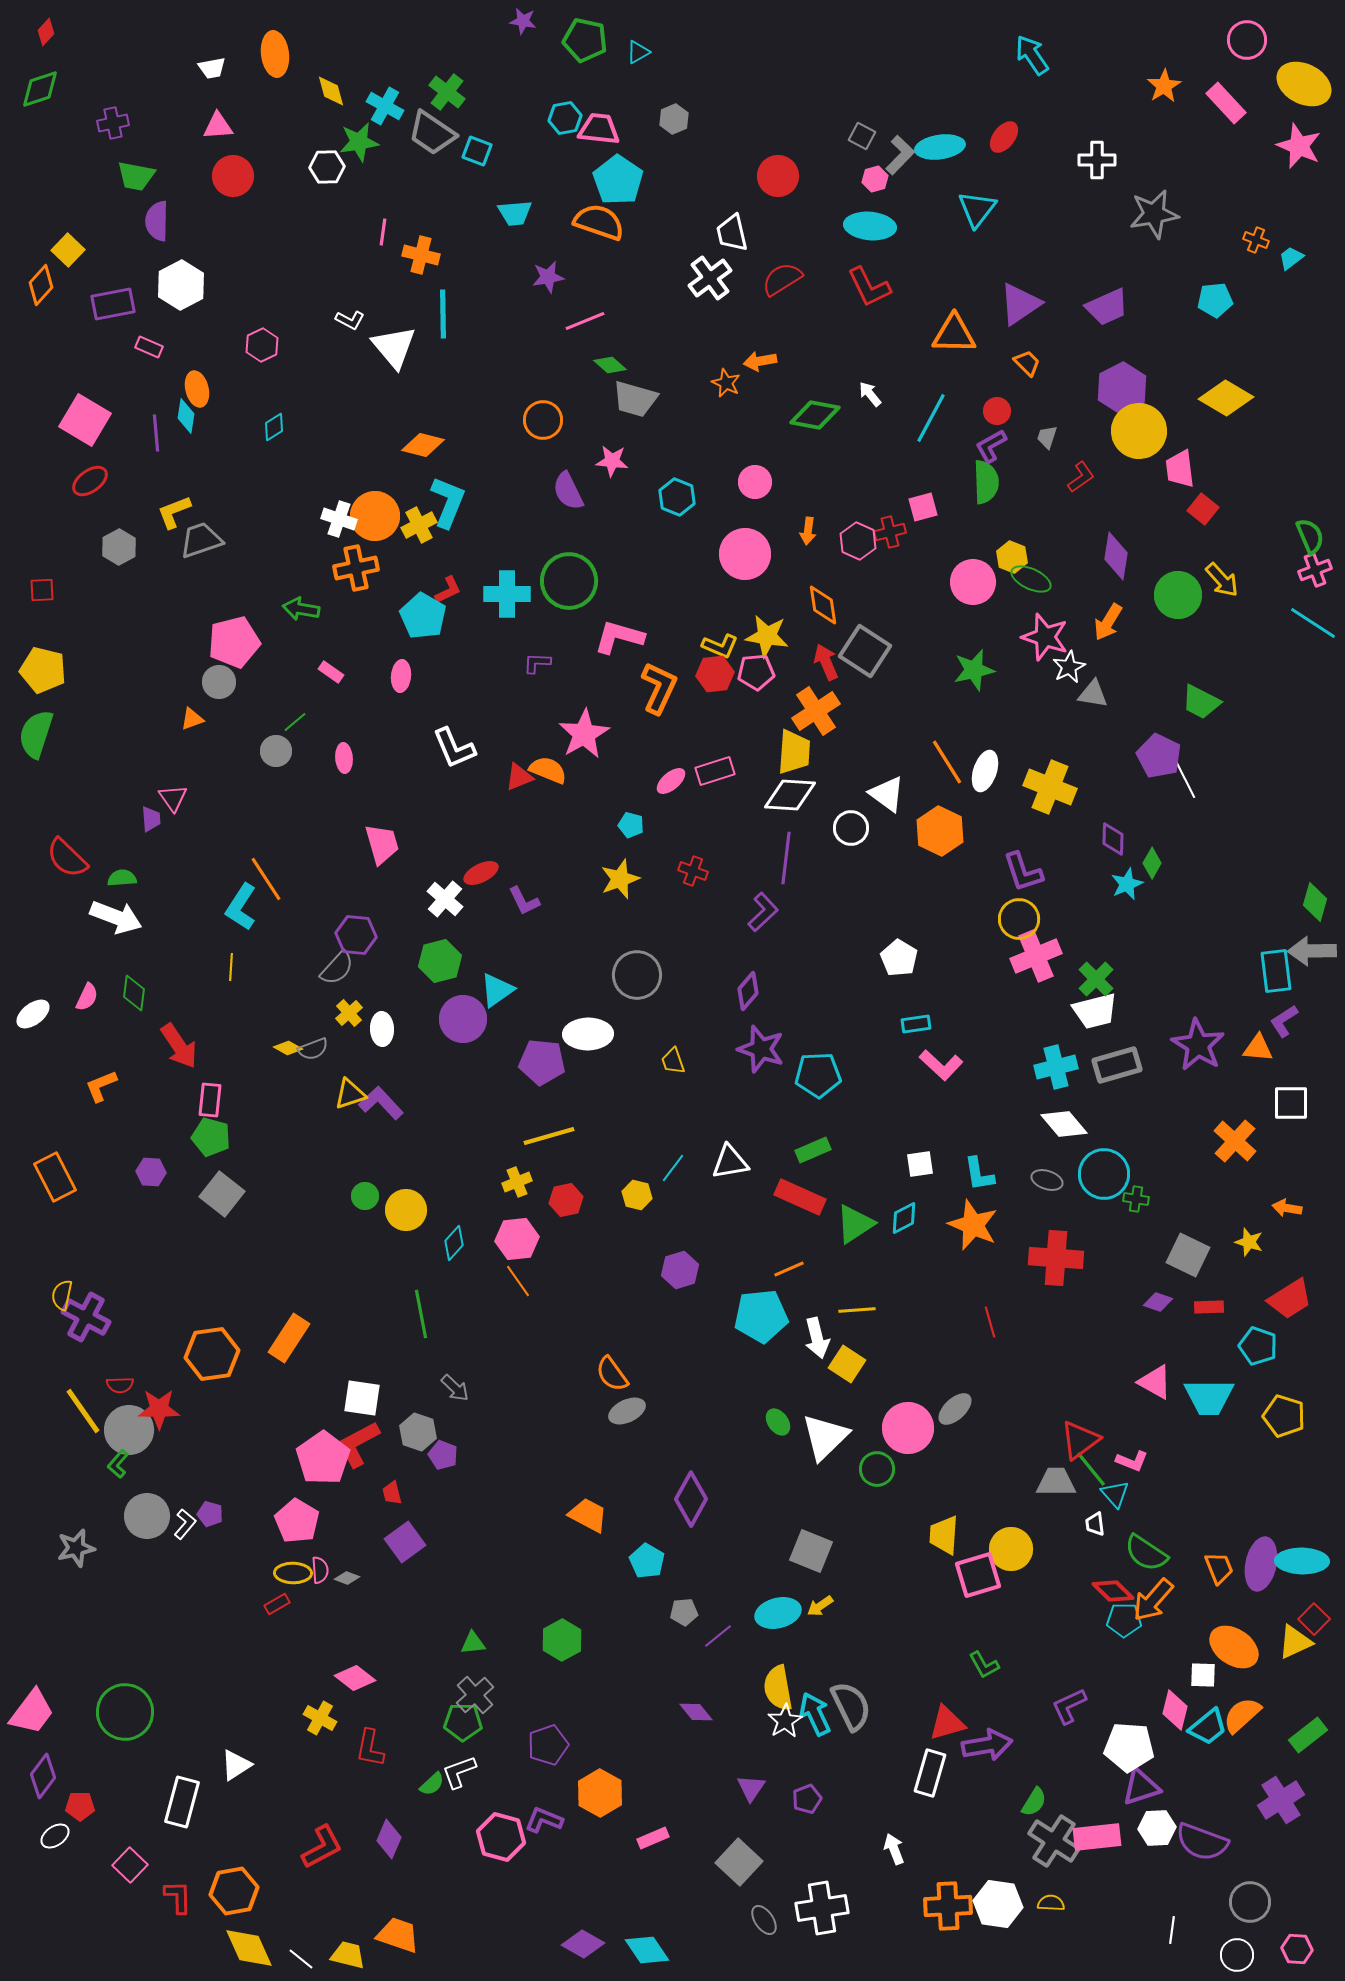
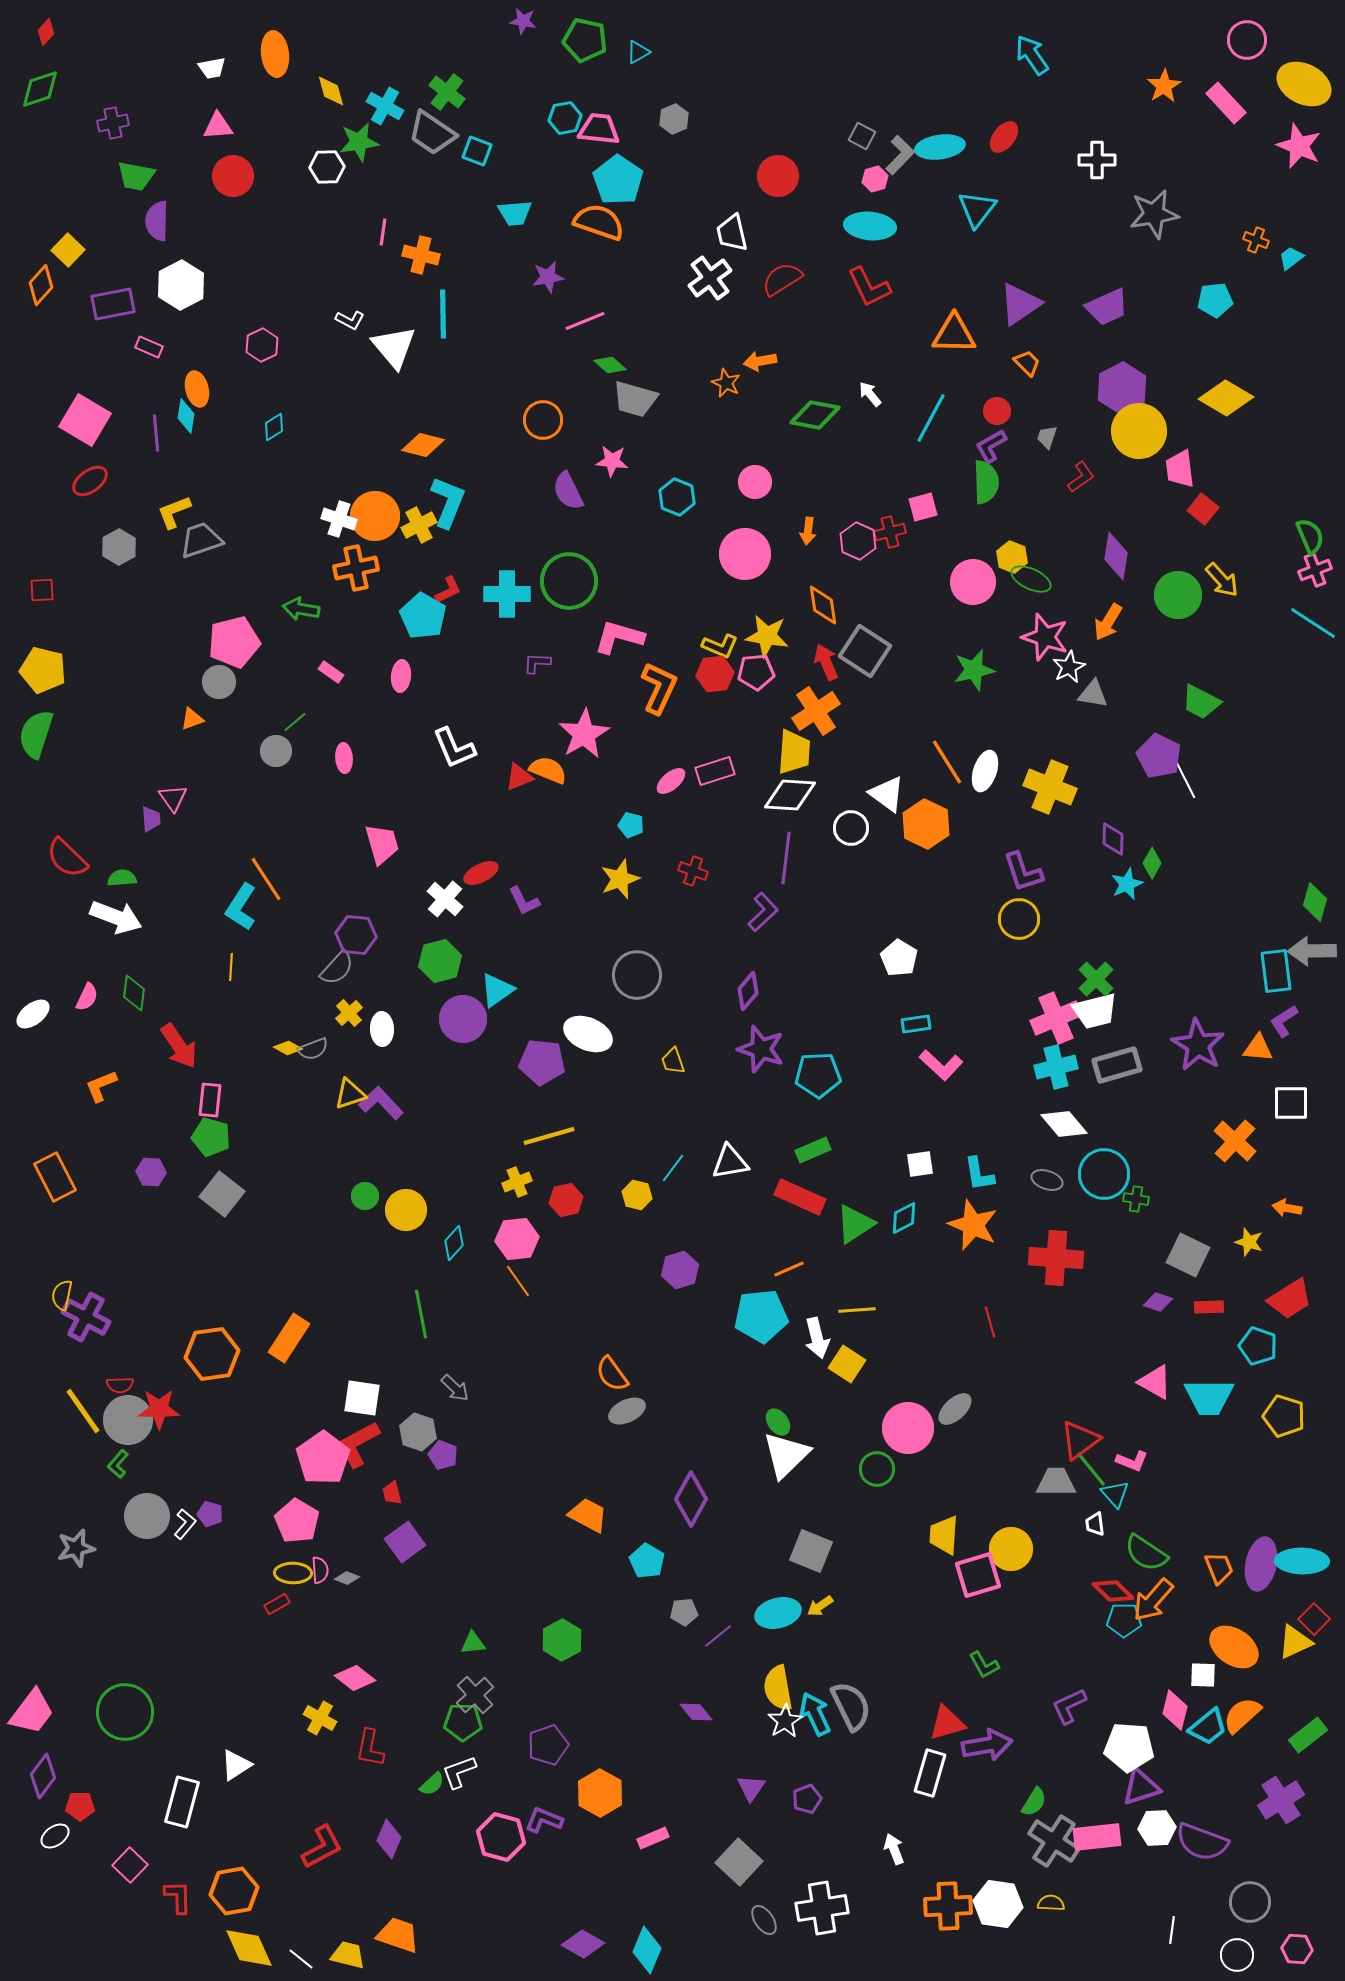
orange hexagon at (940, 831): moved 14 px left, 7 px up
pink cross at (1036, 956): moved 20 px right, 62 px down
white ellipse at (588, 1034): rotated 24 degrees clockwise
gray circle at (129, 1430): moved 1 px left, 10 px up
white triangle at (825, 1437): moved 39 px left, 18 px down
cyan diamond at (647, 1950): rotated 57 degrees clockwise
